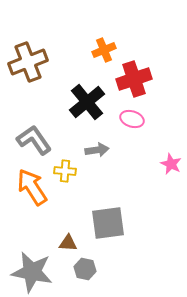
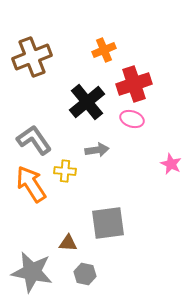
brown cross: moved 4 px right, 5 px up
red cross: moved 5 px down
orange arrow: moved 1 px left, 3 px up
gray hexagon: moved 5 px down
